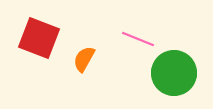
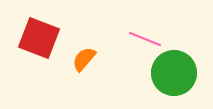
pink line: moved 7 px right
orange semicircle: rotated 12 degrees clockwise
